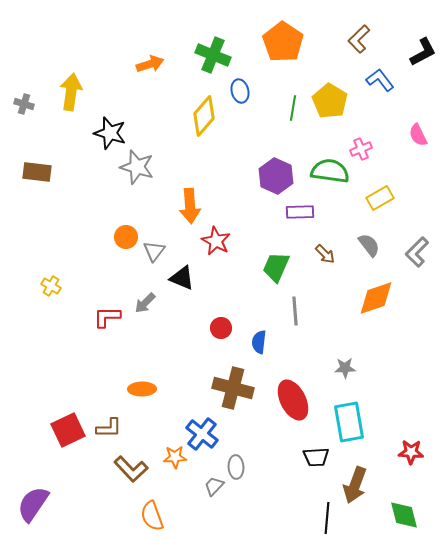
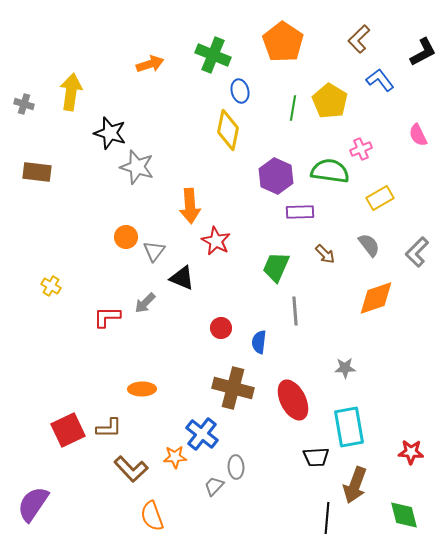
yellow diamond at (204, 116): moved 24 px right, 14 px down; rotated 30 degrees counterclockwise
cyan rectangle at (349, 422): moved 5 px down
